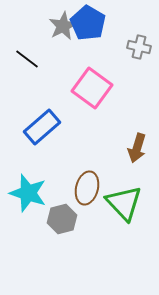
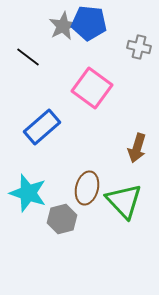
blue pentagon: moved 1 px right; rotated 24 degrees counterclockwise
black line: moved 1 px right, 2 px up
green triangle: moved 2 px up
